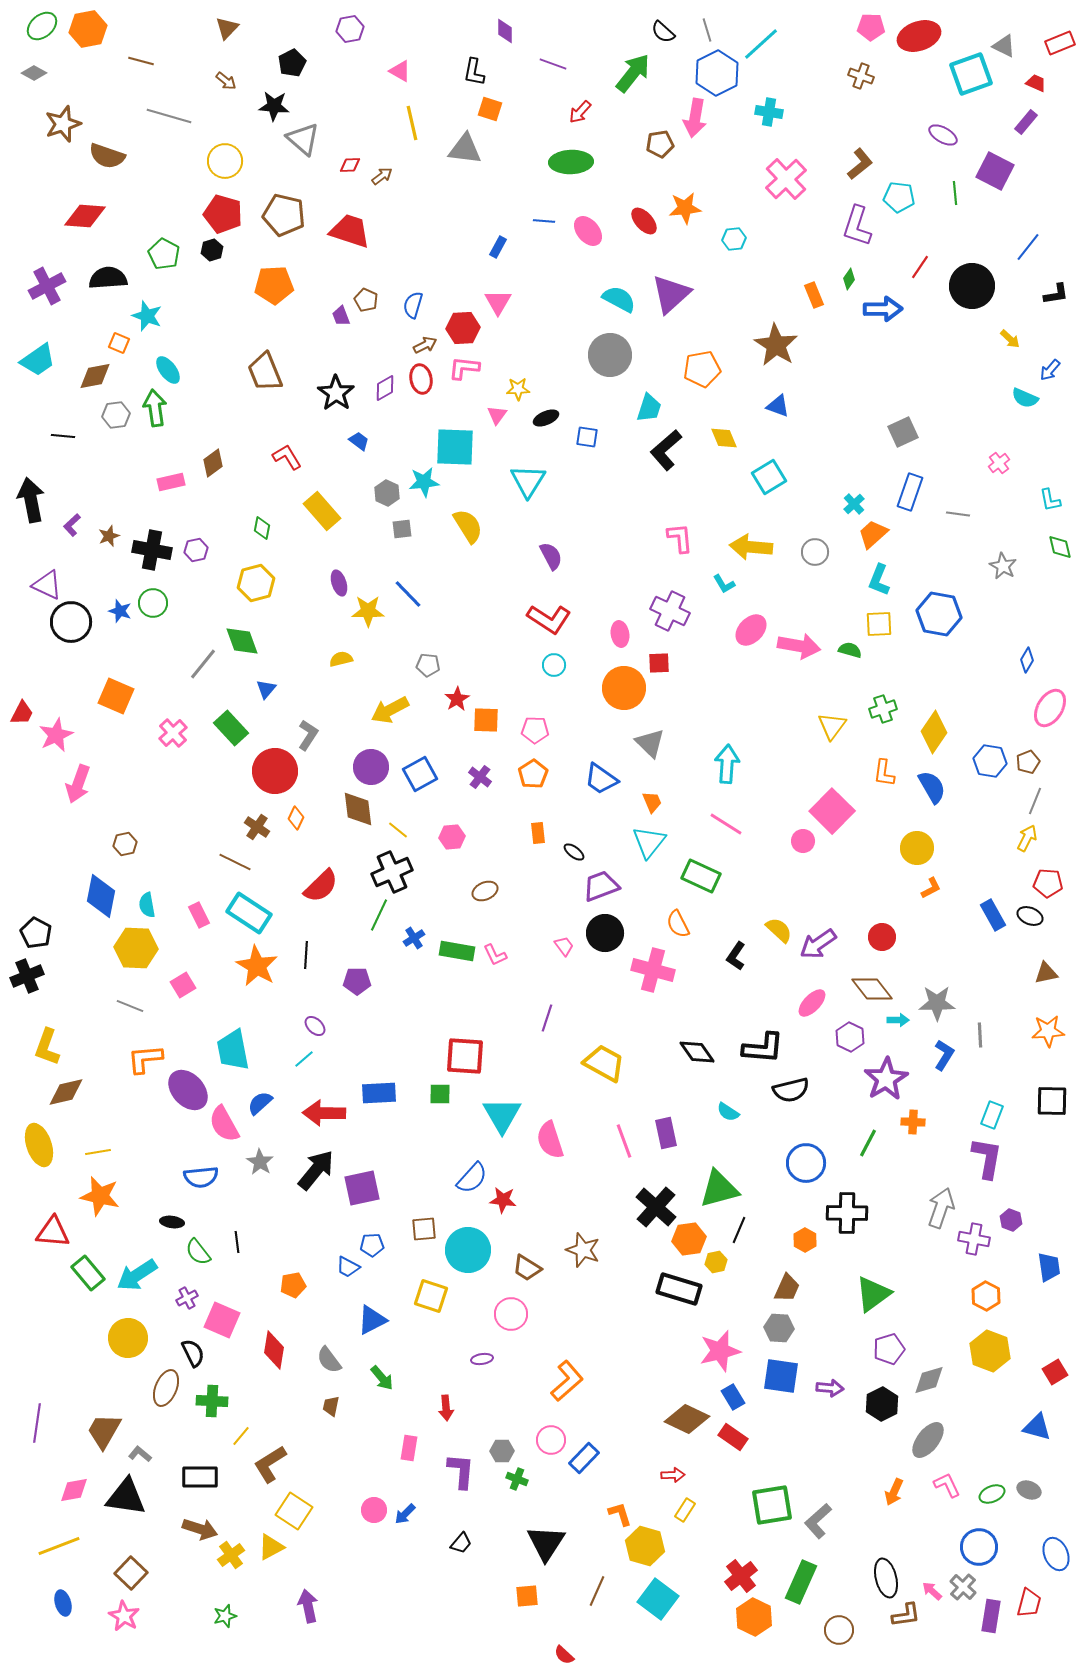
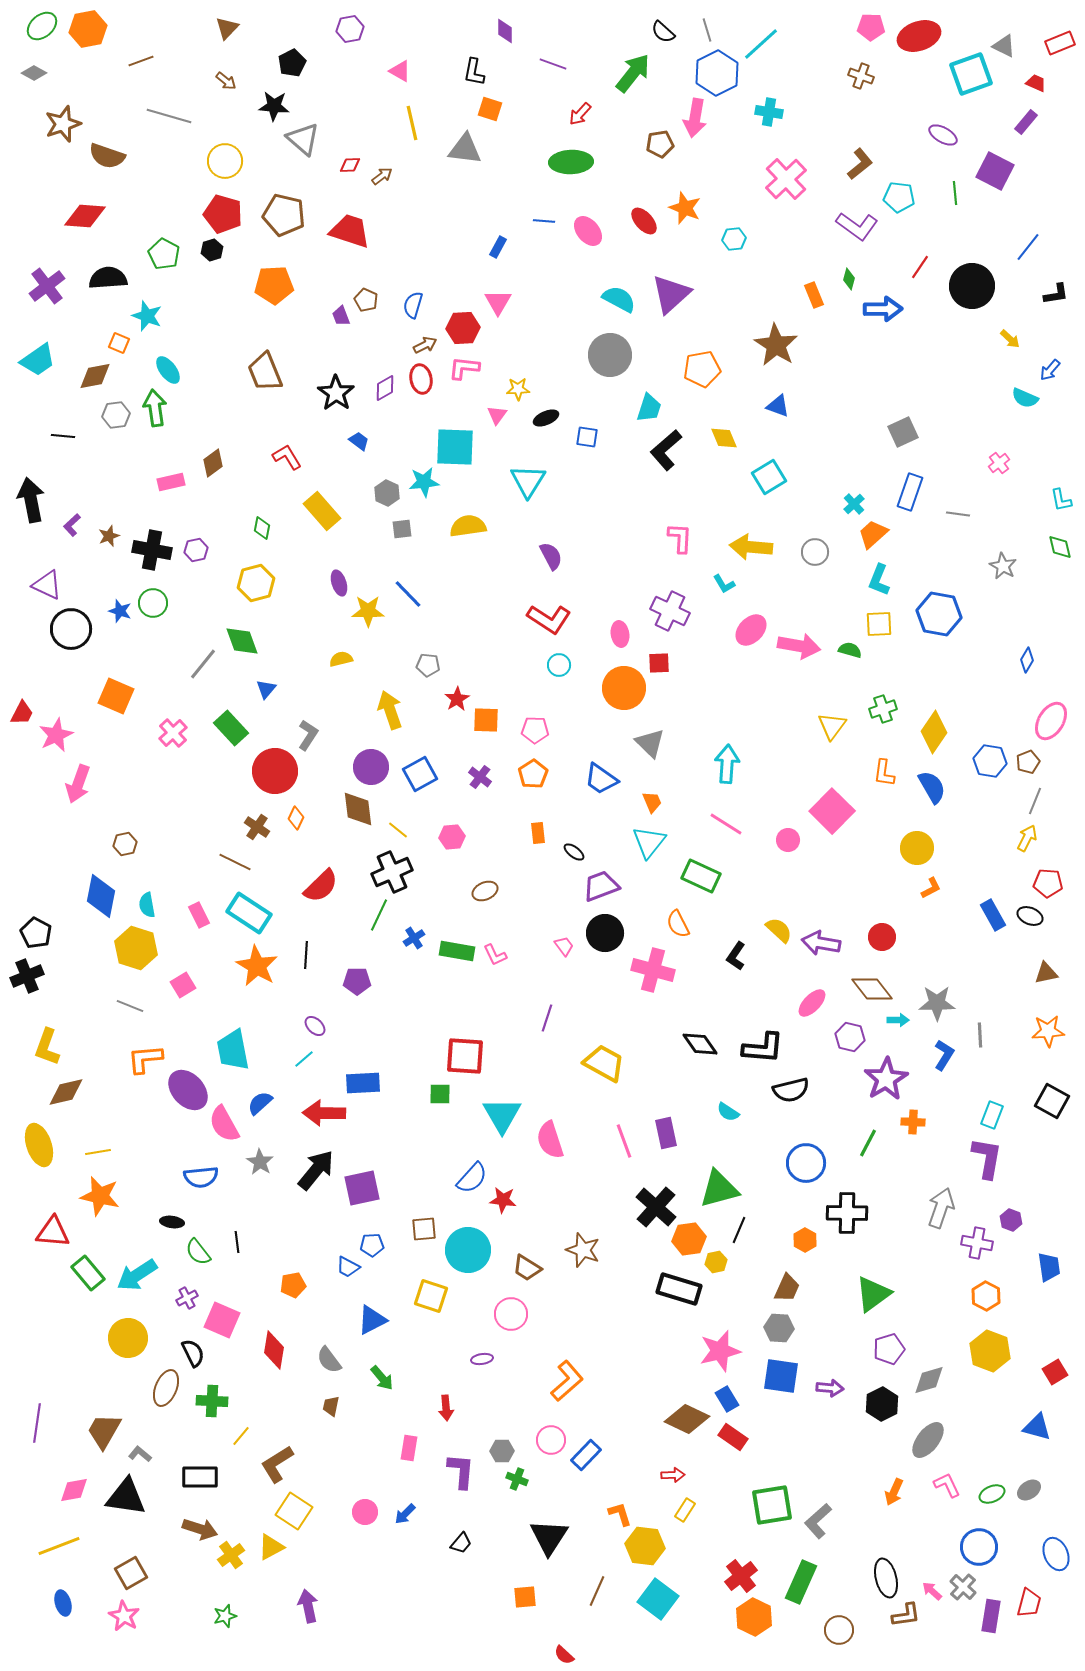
brown line at (141, 61): rotated 35 degrees counterclockwise
red arrow at (580, 112): moved 2 px down
orange star at (685, 208): rotated 28 degrees clockwise
purple L-shape at (857, 226): rotated 72 degrees counterclockwise
green diamond at (849, 279): rotated 20 degrees counterclockwise
purple cross at (47, 286): rotated 9 degrees counterclockwise
cyan L-shape at (1050, 500): moved 11 px right
yellow semicircle at (468, 526): rotated 66 degrees counterclockwise
pink L-shape at (680, 538): rotated 8 degrees clockwise
black circle at (71, 622): moved 7 px down
cyan circle at (554, 665): moved 5 px right
pink ellipse at (1050, 708): moved 1 px right, 13 px down
yellow arrow at (390, 710): rotated 99 degrees clockwise
pink circle at (803, 841): moved 15 px left, 1 px up
purple arrow at (818, 944): moved 3 px right, 1 px up; rotated 45 degrees clockwise
yellow hexagon at (136, 948): rotated 15 degrees clockwise
purple hexagon at (850, 1037): rotated 12 degrees counterclockwise
black diamond at (697, 1052): moved 3 px right, 8 px up
blue rectangle at (379, 1093): moved 16 px left, 10 px up
black square at (1052, 1101): rotated 28 degrees clockwise
purple cross at (974, 1239): moved 3 px right, 4 px down
blue rectangle at (733, 1397): moved 6 px left, 2 px down
blue rectangle at (584, 1458): moved 2 px right, 3 px up
brown L-shape at (270, 1464): moved 7 px right
gray ellipse at (1029, 1490): rotated 55 degrees counterclockwise
pink circle at (374, 1510): moved 9 px left, 2 px down
black triangle at (546, 1543): moved 3 px right, 6 px up
yellow hexagon at (645, 1546): rotated 9 degrees counterclockwise
brown square at (131, 1573): rotated 16 degrees clockwise
orange square at (527, 1596): moved 2 px left, 1 px down
